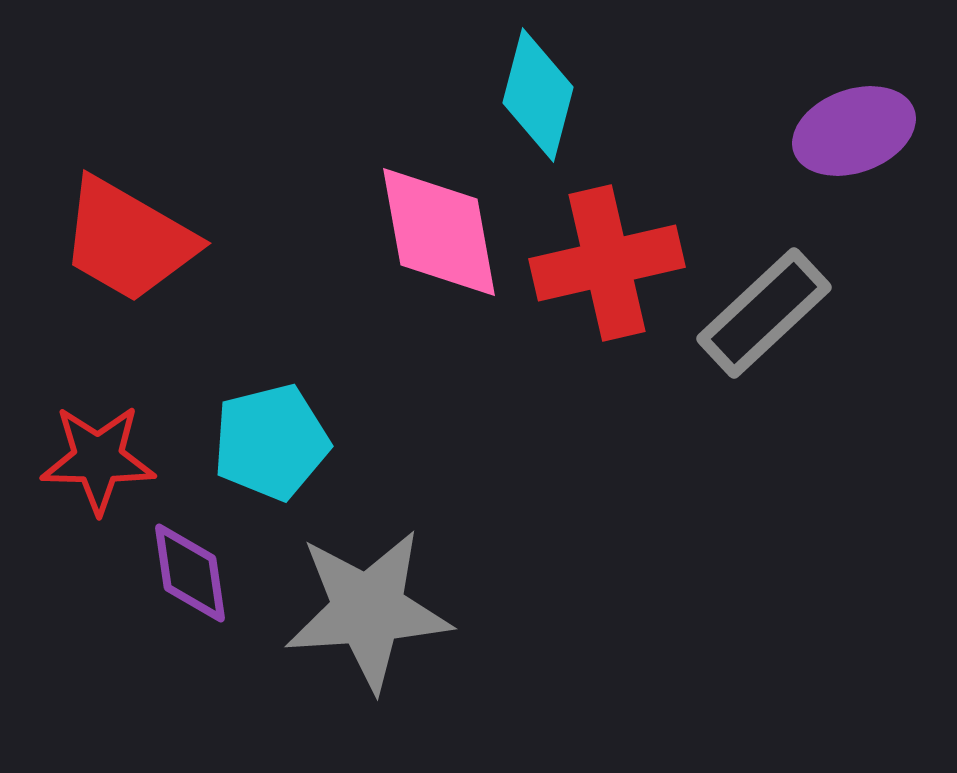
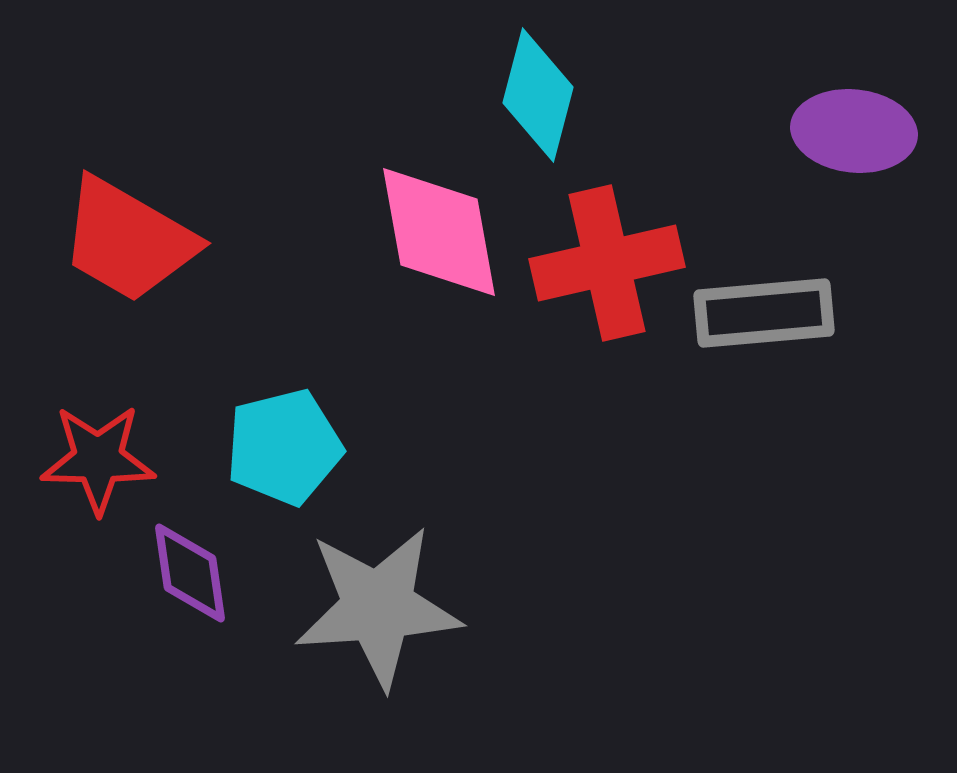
purple ellipse: rotated 26 degrees clockwise
gray rectangle: rotated 38 degrees clockwise
cyan pentagon: moved 13 px right, 5 px down
gray star: moved 10 px right, 3 px up
